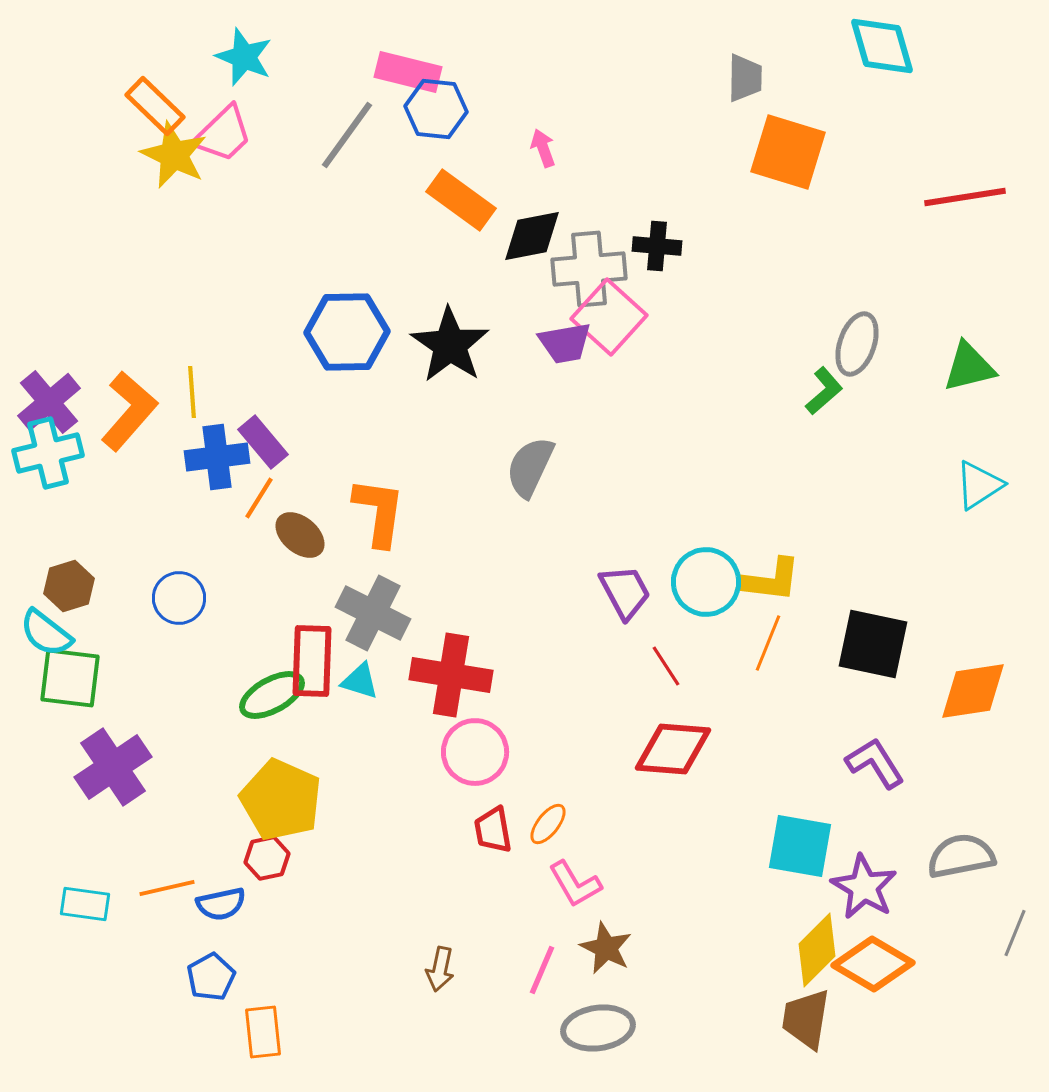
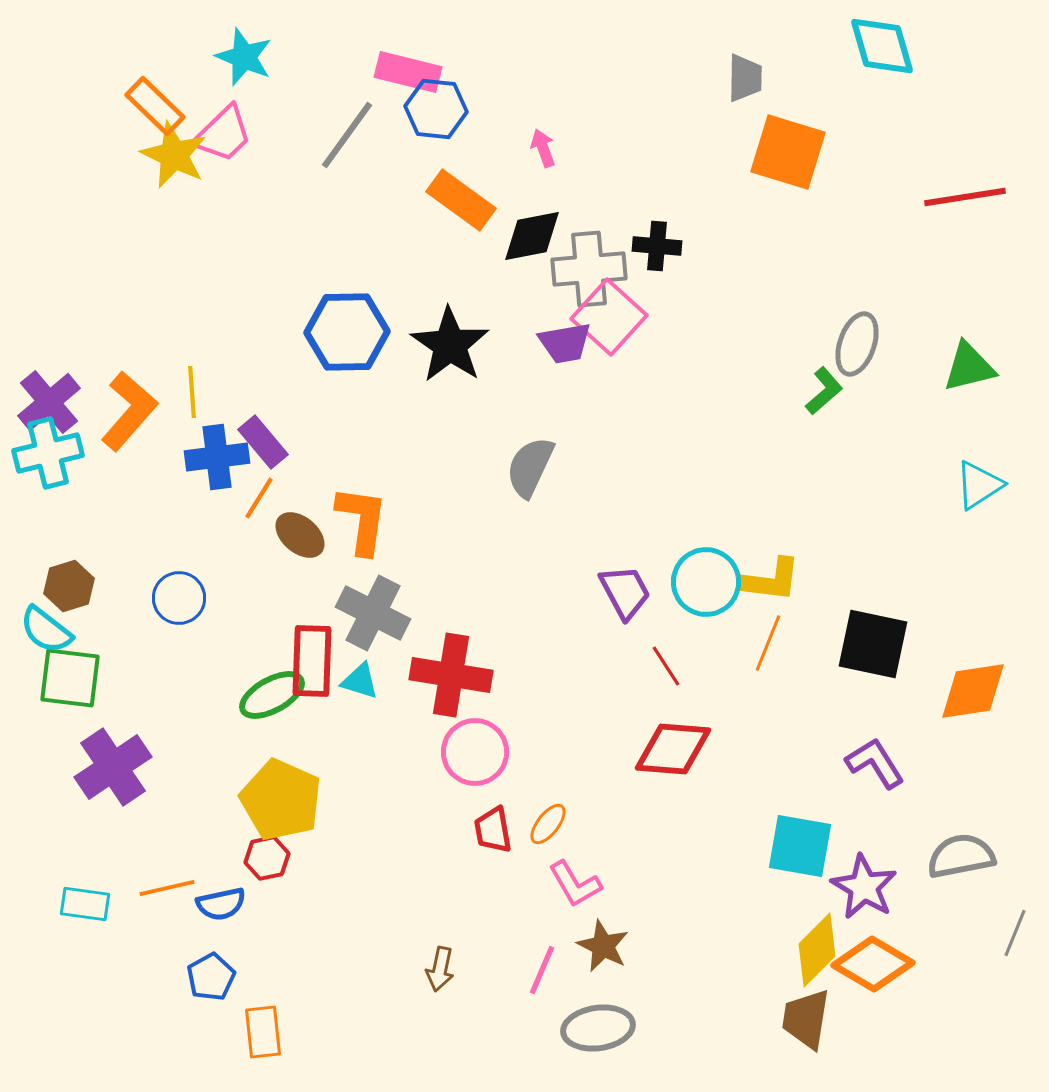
orange L-shape at (379, 512): moved 17 px left, 8 px down
cyan semicircle at (46, 633): moved 3 px up
brown star at (606, 948): moved 3 px left, 2 px up
